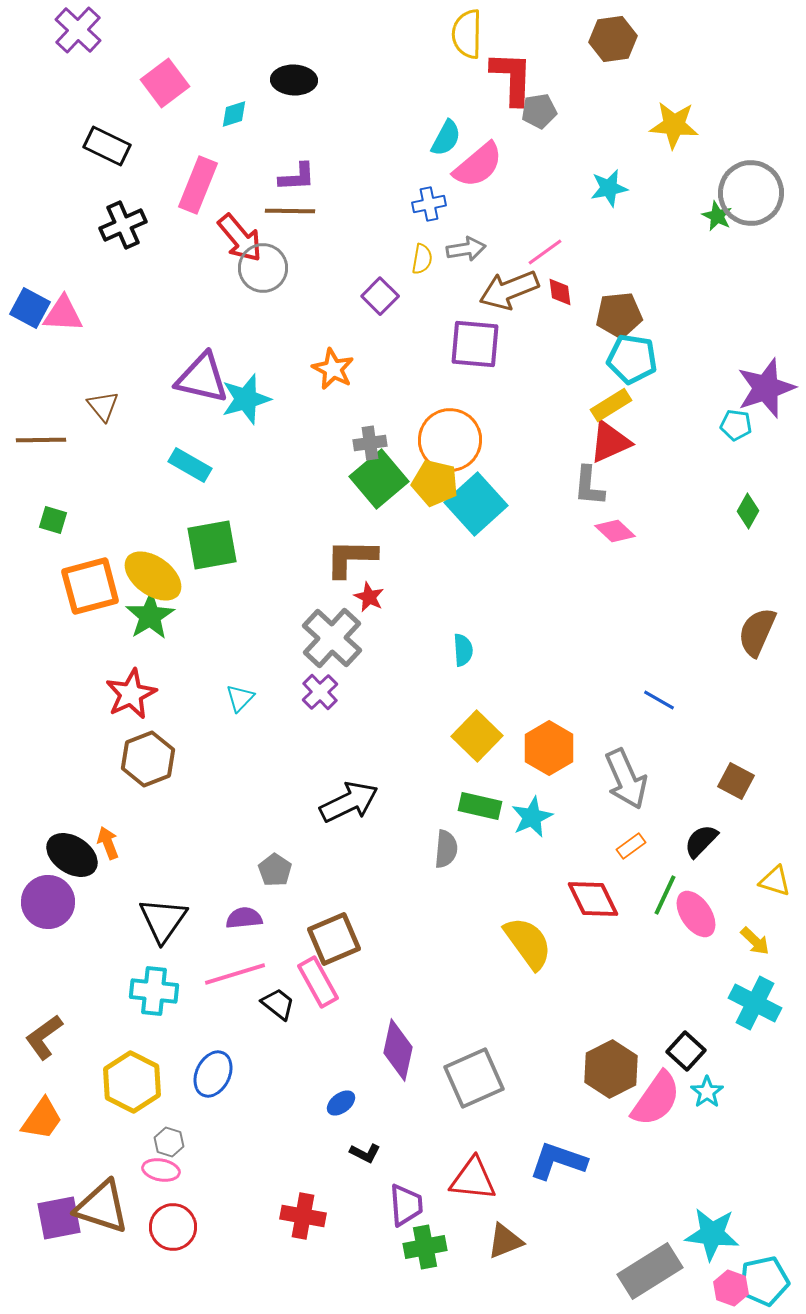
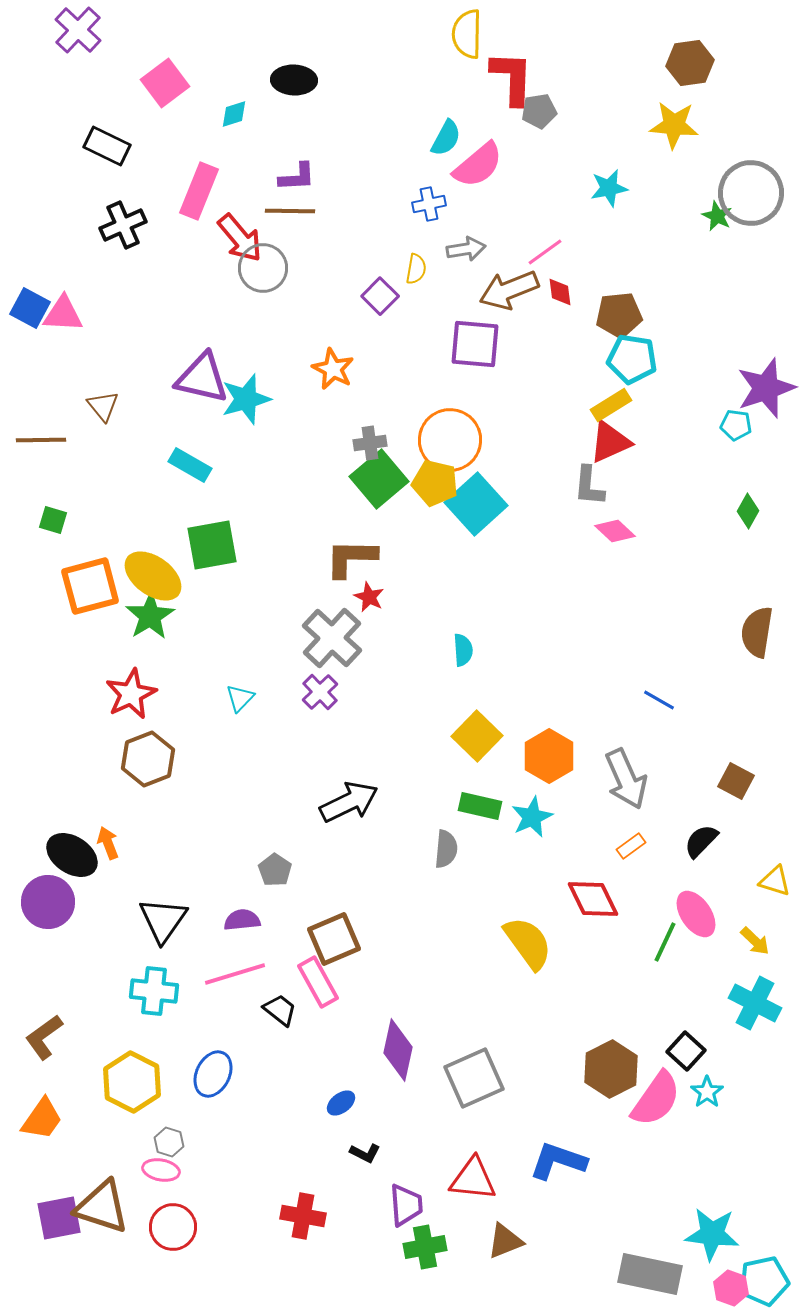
brown hexagon at (613, 39): moved 77 px right, 24 px down
pink rectangle at (198, 185): moved 1 px right, 6 px down
yellow semicircle at (422, 259): moved 6 px left, 10 px down
brown semicircle at (757, 632): rotated 15 degrees counterclockwise
orange hexagon at (549, 748): moved 8 px down
green line at (665, 895): moved 47 px down
purple semicircle at (244, 918): moved 2 px left, 2 px down
black trapezoid at (278, 1004): moved 2 px right, 6 px down
gray rectangle at (650, 1271): moved 3 px down; rotated 44 degrees clockwise
